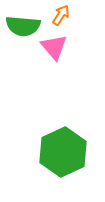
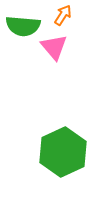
orange arrow: moved 2 px right
